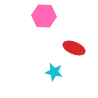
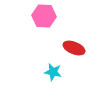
cyan star: moved 1 px left
